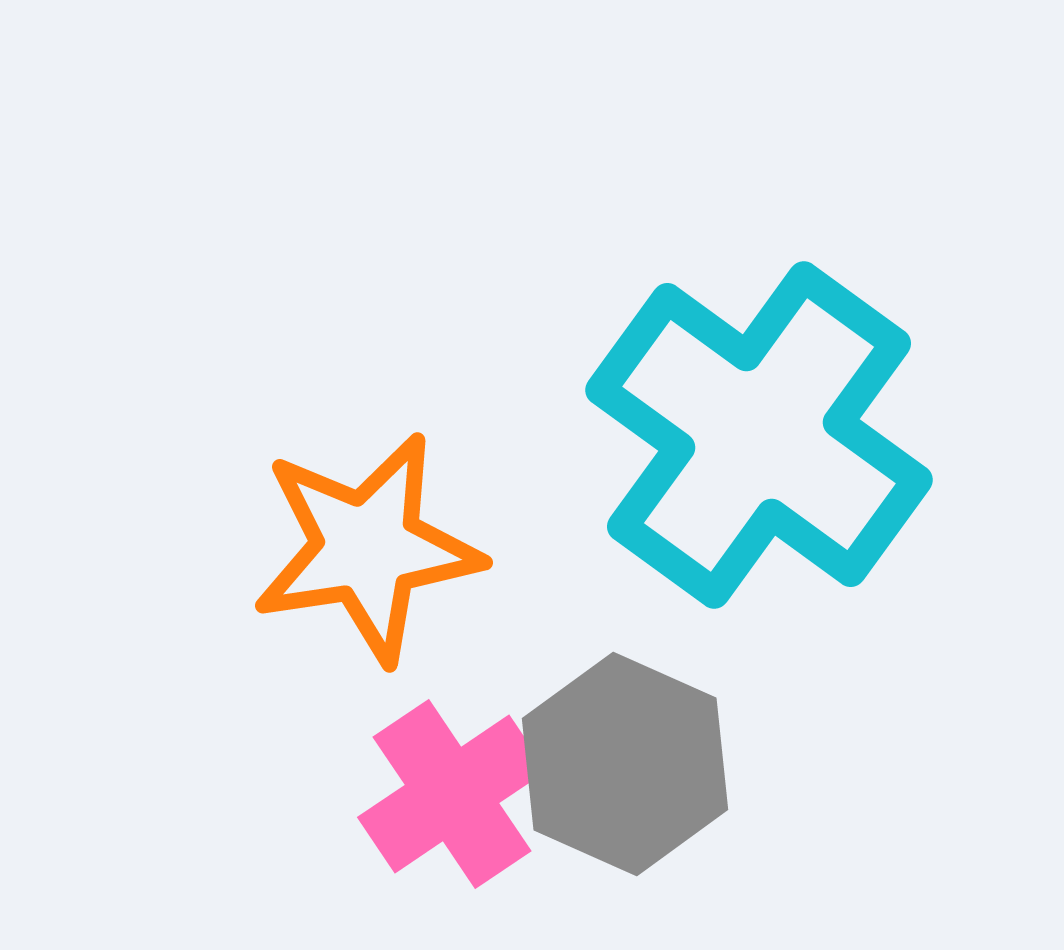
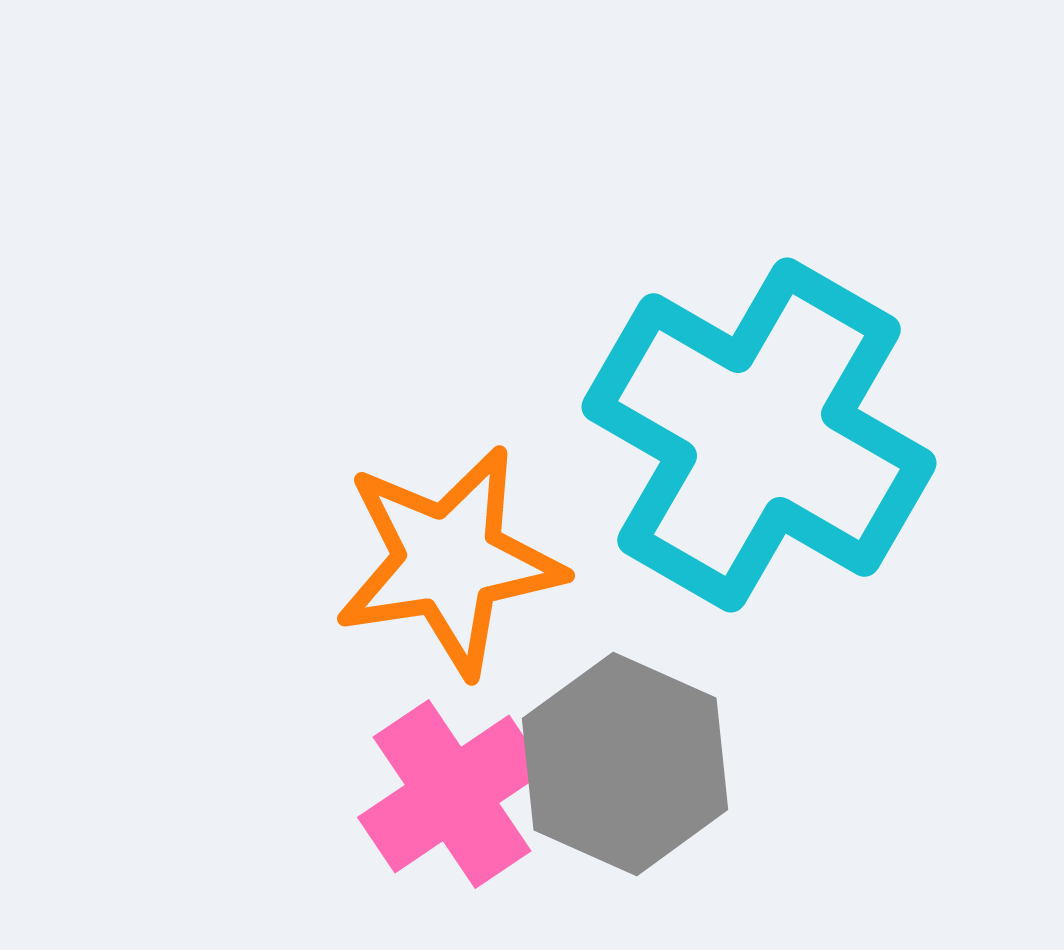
cyan cross: rotated 6 degrees counterclockwise
orange star: moved 82 px right, 13 px down
